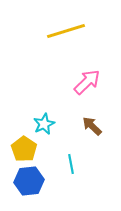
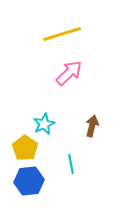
yellow line: moved 4 px left, 3 px down
pink arrow: moved 18 px left, 9 px up
brown arrow: rotated 60 degrees clockwise
yellow pentagon: moved 1 px right, 1 px up
